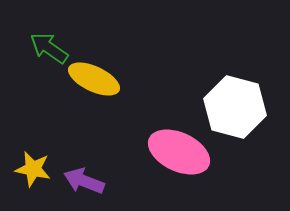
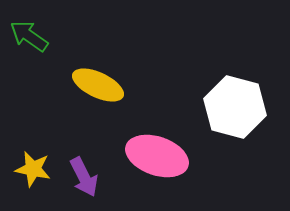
green arrow: moved 20 px left, 12 px up
yellow ellipse: moved 4 px right, 6 px down
pink ellipse: moved 22 px left, 4 px down; rotated 6 degrees counterclockwise
purple arrow: moved 4 px up; rotated 138 degrees counterclockwise
